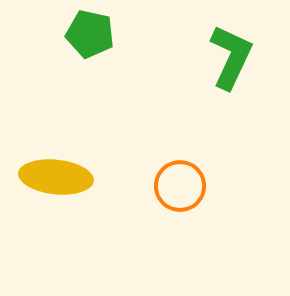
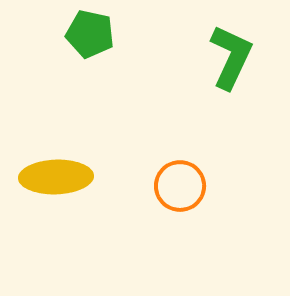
yellow ellipse: rotated 8 degrees counterclockwise
